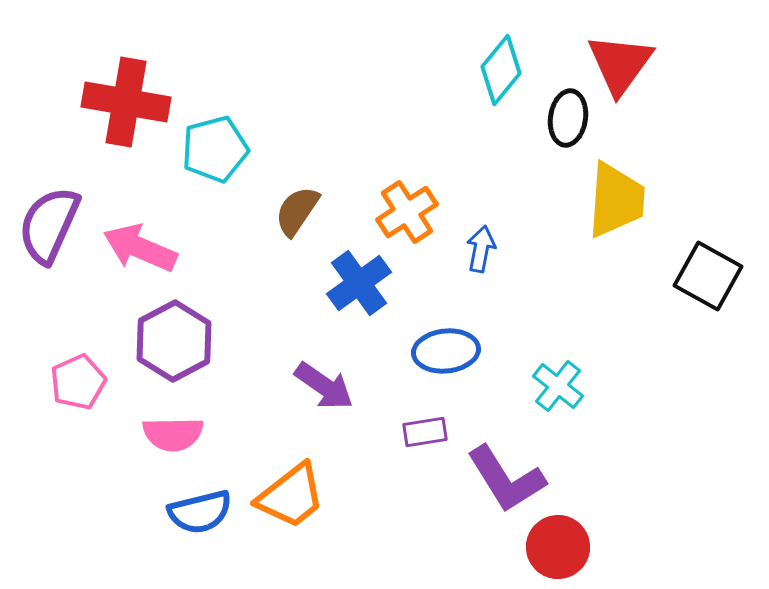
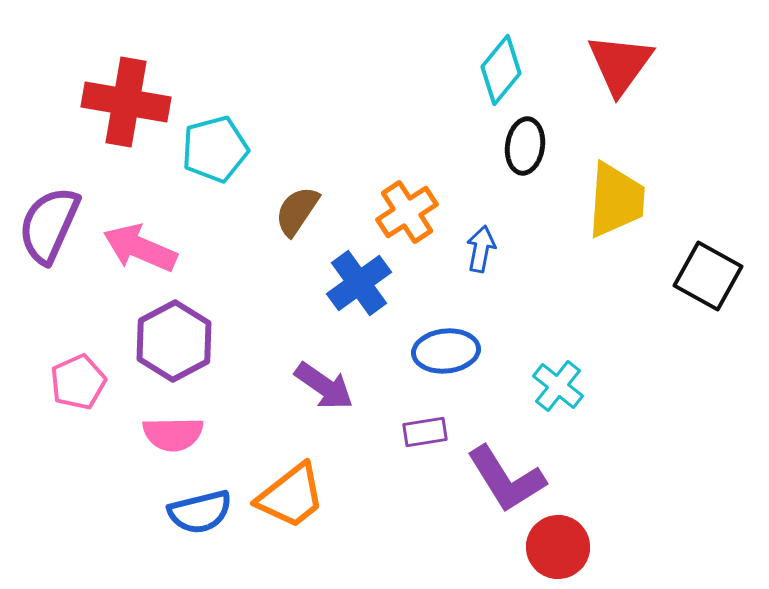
black ellipse: moved 43 px left, 28 px down
